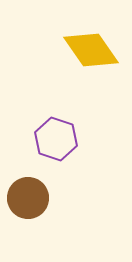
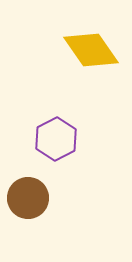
purple hexagon: rotated 15 degrees clockwise
